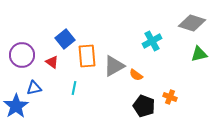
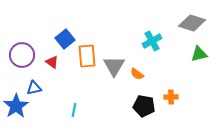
gray triangle: rotated 30 degrees counterclockwise
orange semicircle: moved 1 px right, 1 px up
cyan line: moved 22 px down
orange cross: moved 1 px right; rotated 24 degrees counterclockwise
black pentagon: rotated 10 degrees counterclockwise
